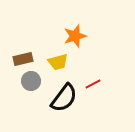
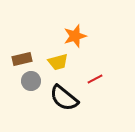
brown rectangle: moved 1 px left
red line: moved 2 px right, 5 px up
black semicircle: rotated 92 degrees clockwise
